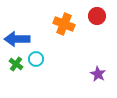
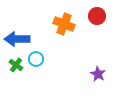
green cross: moved 1 px down
